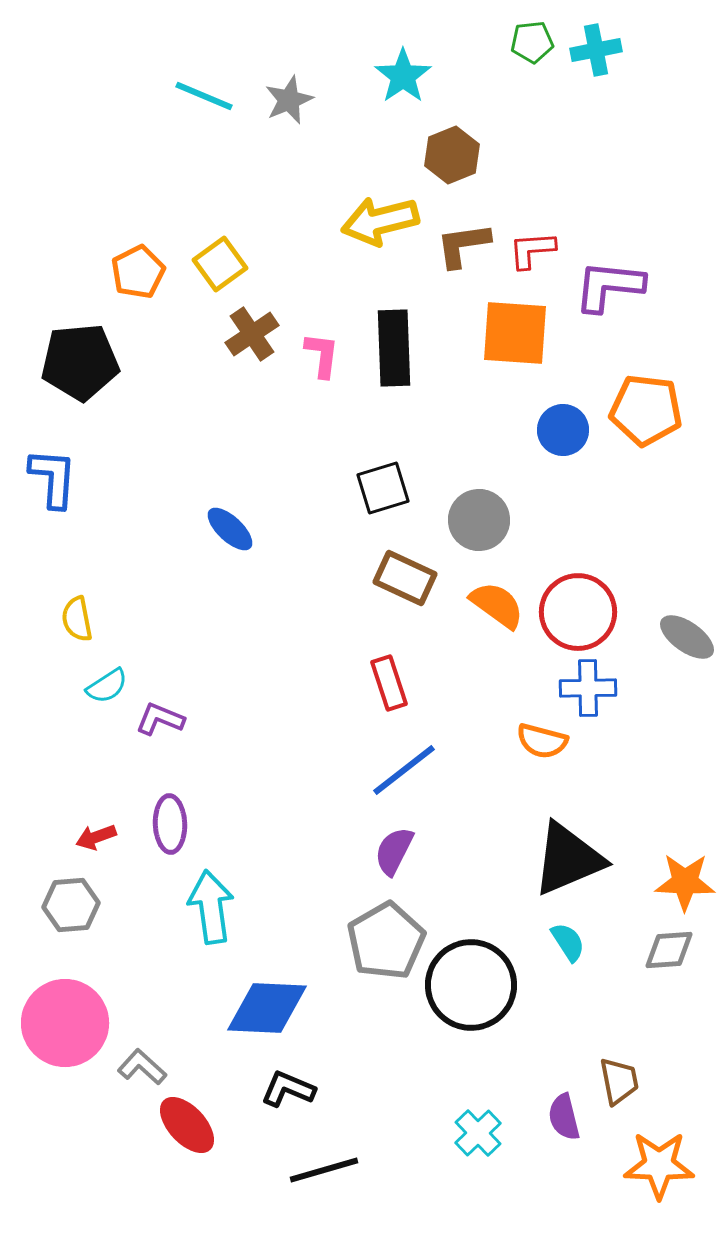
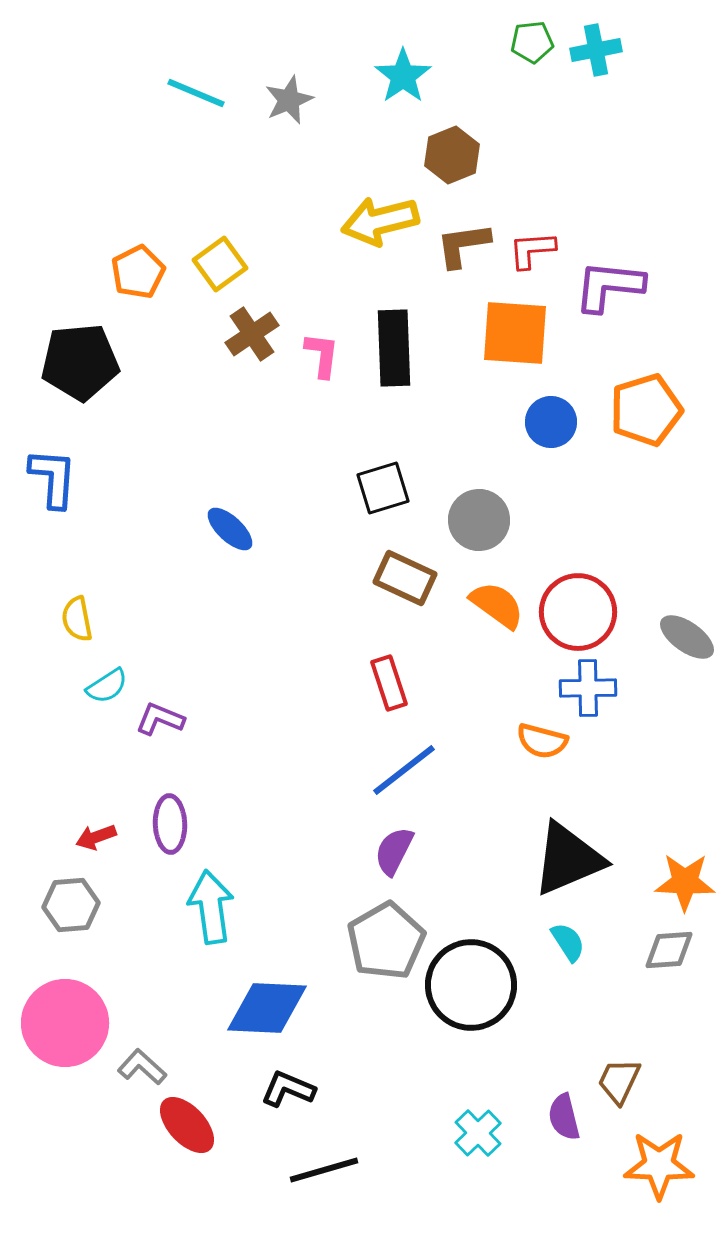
cyan line at (204, 96): moved 8 px left, 3 px up
orange pentagon at (646, 410): rotated 24 degrees counterclockwise
blue circle at (563, 430): moved 12 px left, 8 px up
brown trapezoid at (619, 1081): rotated 144 degrees counterclockwise
